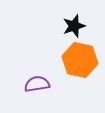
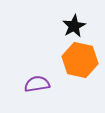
black star: rotated 10 degrees counterclockwise
